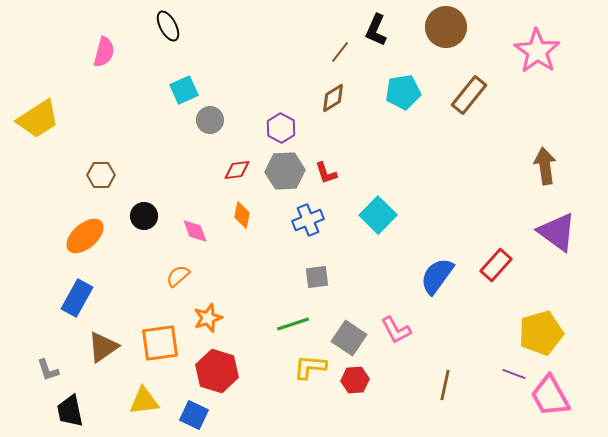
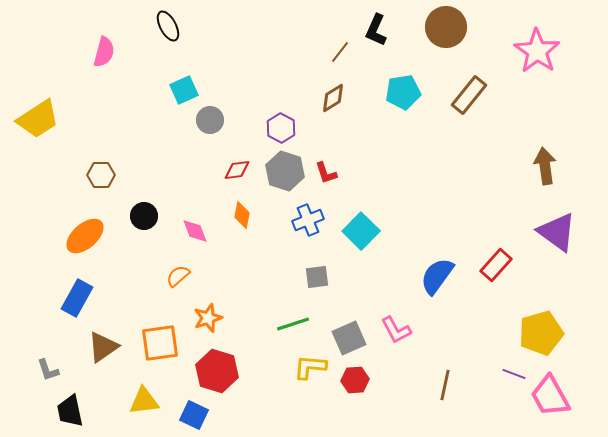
gray hexagon at (285, 171): rotated 21 degrees clockwise
cyan square at (378, 215): moved 17 px left, 16 px down
gray square at (349, 338): rotated 32 degrees clockwise
